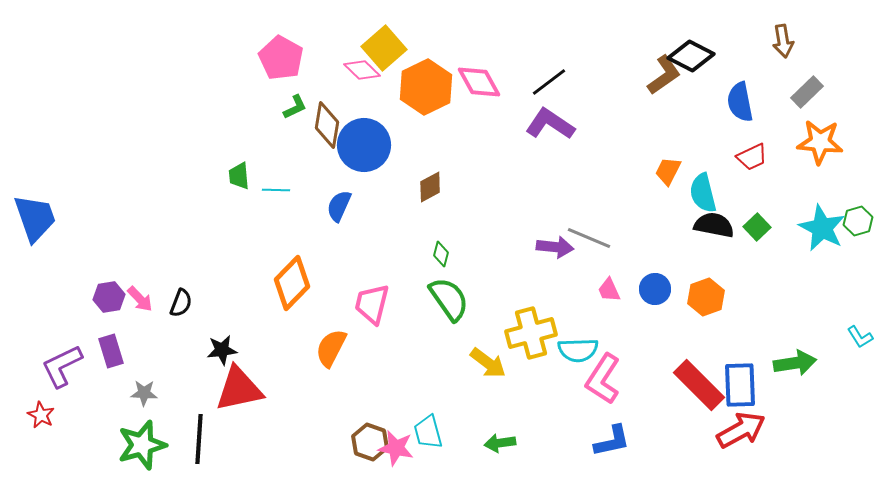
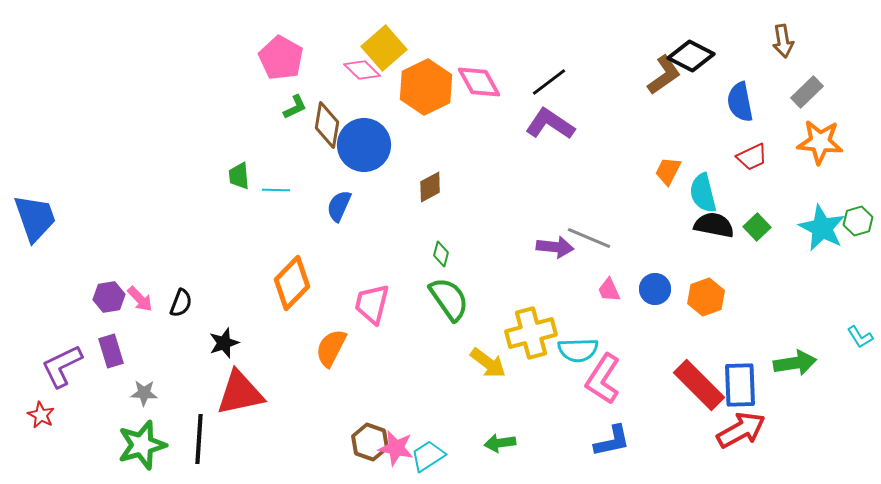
black star at (222, 350): moved 2 px right, 7 px up; rotated 12 degrees counterclockwise
red triangle at (239, 389): moved 1 px right, 4 px down
cyan trapezoid at (428, 432): moved 24 px down; rotated 72 degrees clockwise
